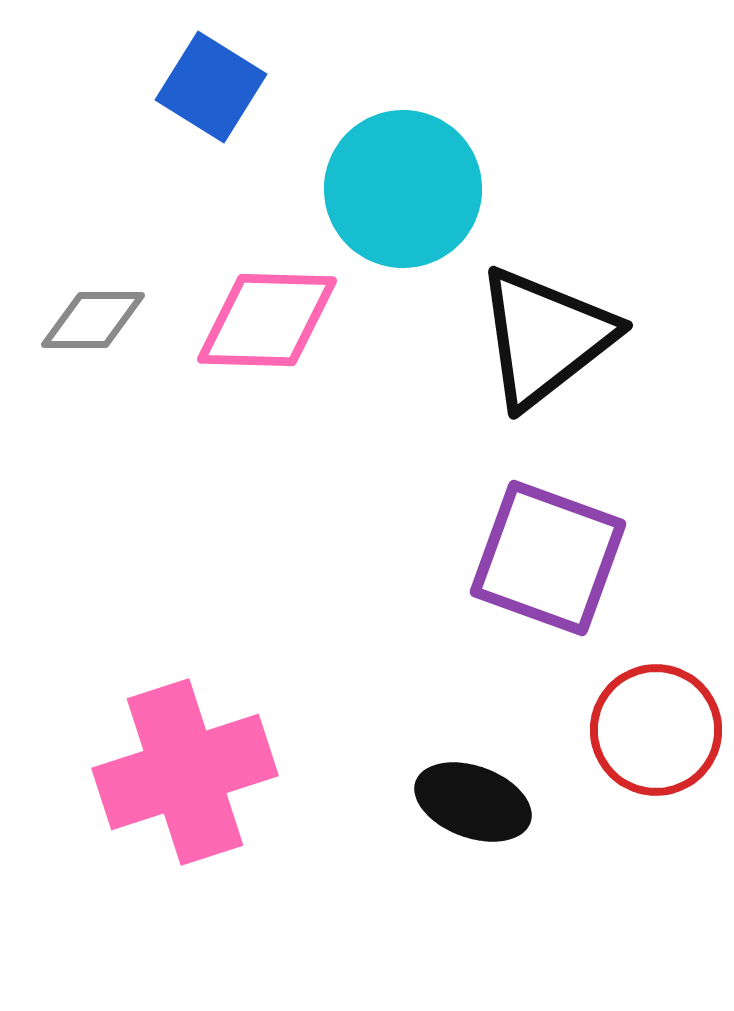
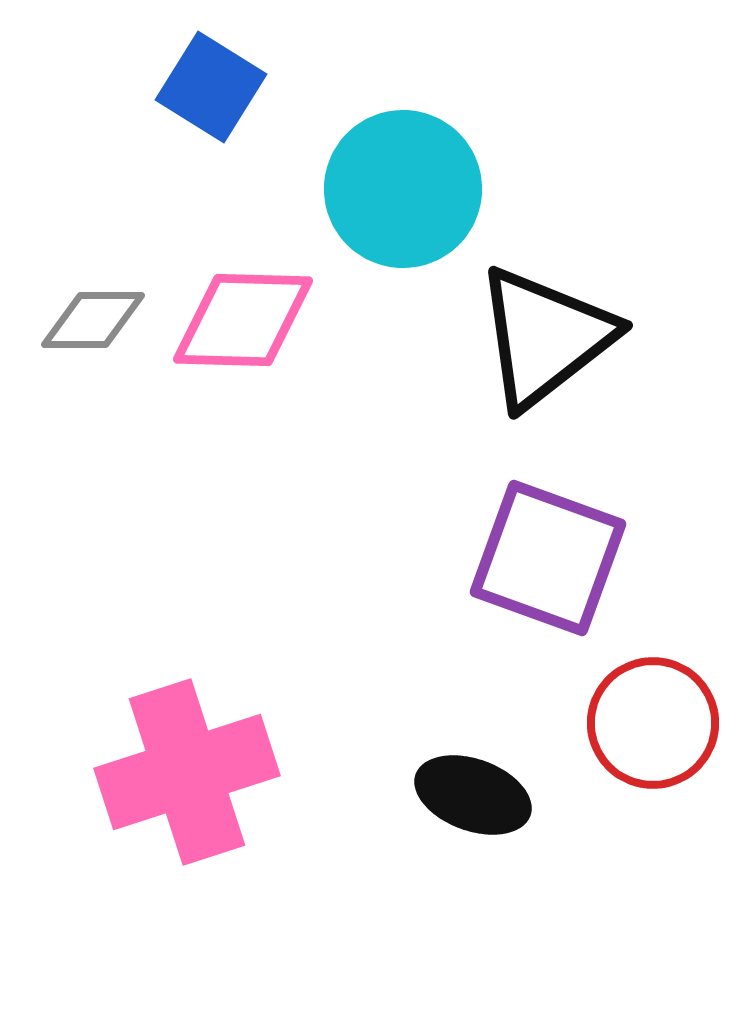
pink diamond: moved 24 px left
red circle: moved 3 px left, 7 px up
pink cross: moved 2 px right
black ellipse: moved 7 px up
